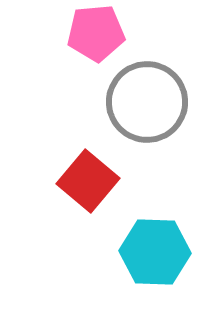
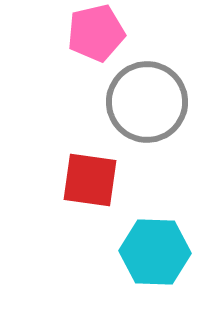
pink pentagon: rotated 8 degrees counterclockwise
red square: moved 2 px right, 1 px up; rotated 32 degrees counterclockwise
